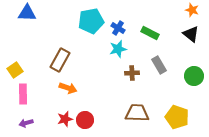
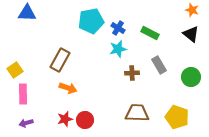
green circle: moved 3 px left, 1 px down
